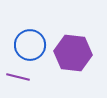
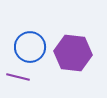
blue circle: moved 2 px down
